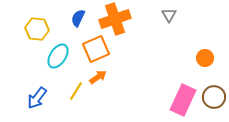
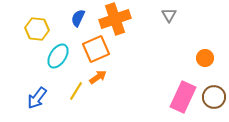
pink rectangle: moved 3 px up
